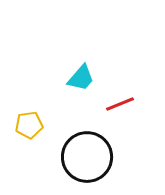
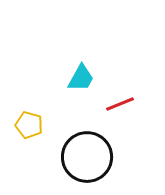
cyan trapezoid: rotated 12 degrees counterclockwise
yellow pentagon: rotated 24 degrees clockwise
